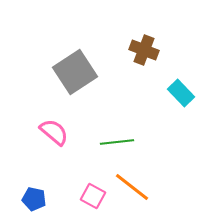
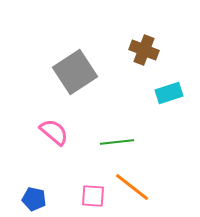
cyan rectangle: moved 12 px left; rotated 64 degrees counterclockwise
pink square: rotated 25 degrees counterclockwise
